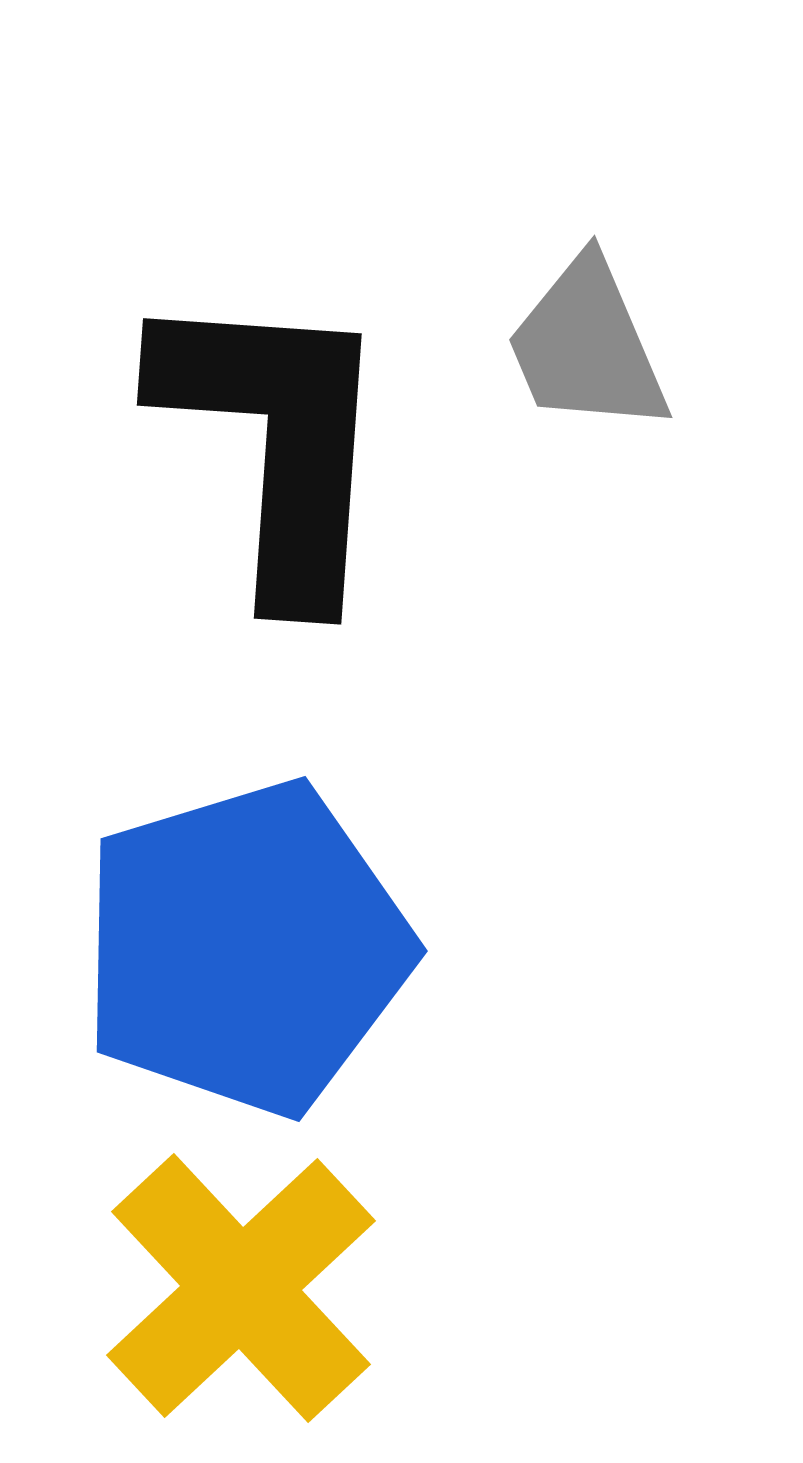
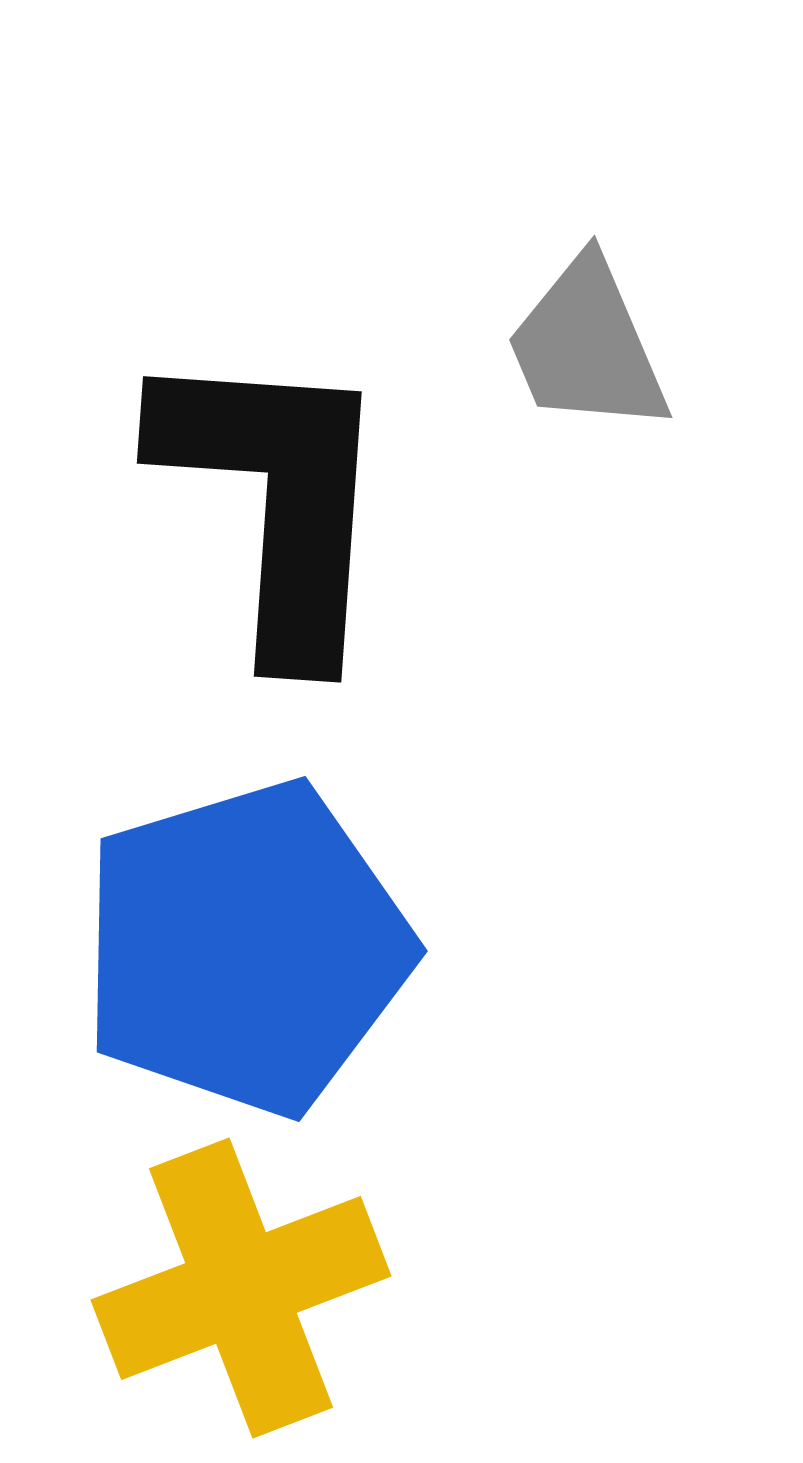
black L-shape: moved 58 px down
yellow cross: rotated 22 degrees clockwise
